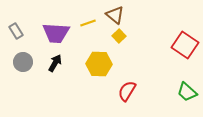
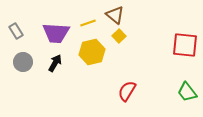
red square: rotated 28 degrees counterclockwise
yellow hexagon: moved 7 px left, 12 px up; rotated 15 degrees counterclockwise
green trapezoid: rotated 10 degrees clockwise
